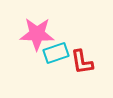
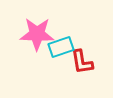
cyan rectangle: moved 5 px right, 6 px up
